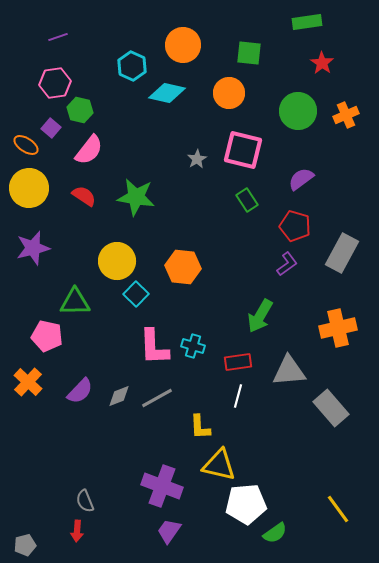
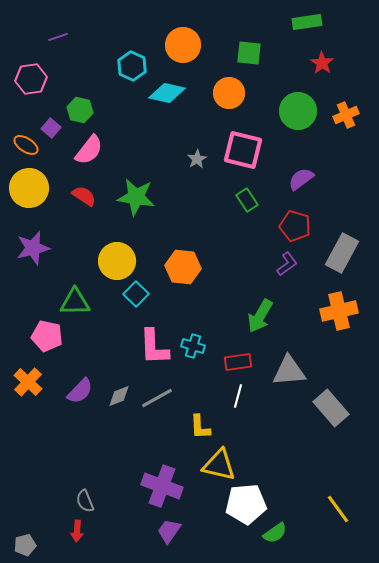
pink hexagon at (55, 83): moved 24 px left, 4 px up
orange cross at (338, 328): moved 1 px right, 17 px up
